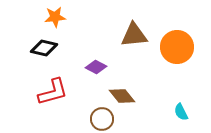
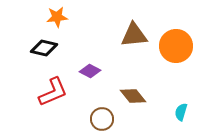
orange star: moved 2 px right
orange circle: moved 1 px left, 1 px up
purple diamond: moved 6 px left, 4 px down
red L-shape: rotated 8 degrees counterclockwise
brown diamond: moved 11 px right
cyan semicircle: rotated 42 degrees clockwise
